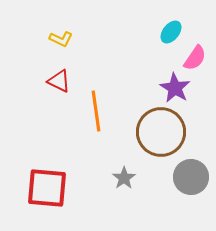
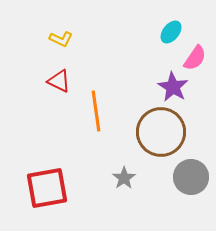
purple star: moved 2 px left, 1 px up
red square: rotated 15 degrees counterclockwise
